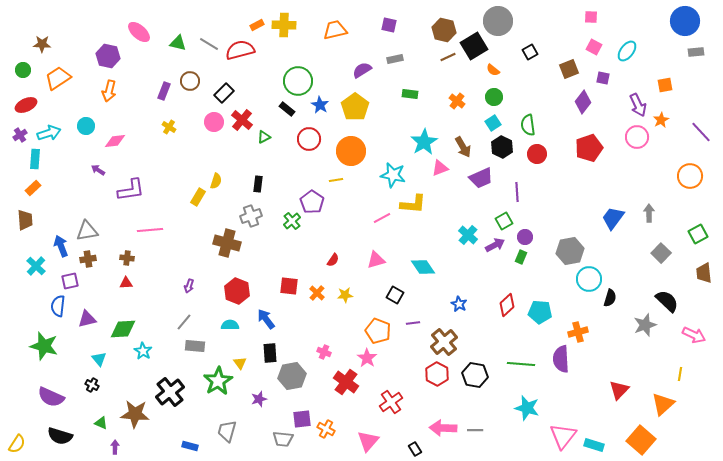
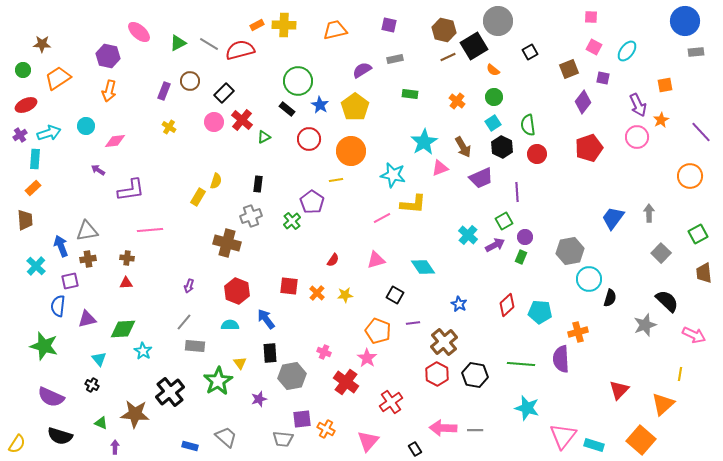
green triangle at (178, 43): rotated 42 degrees counterclockwise
gray trapezoid at (227, 431): moved 1 px left, 6 px down; rotated 115 degrees clockwise
